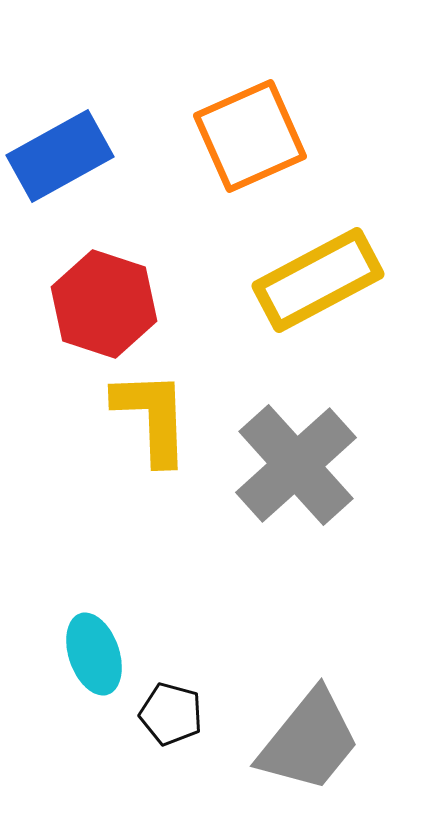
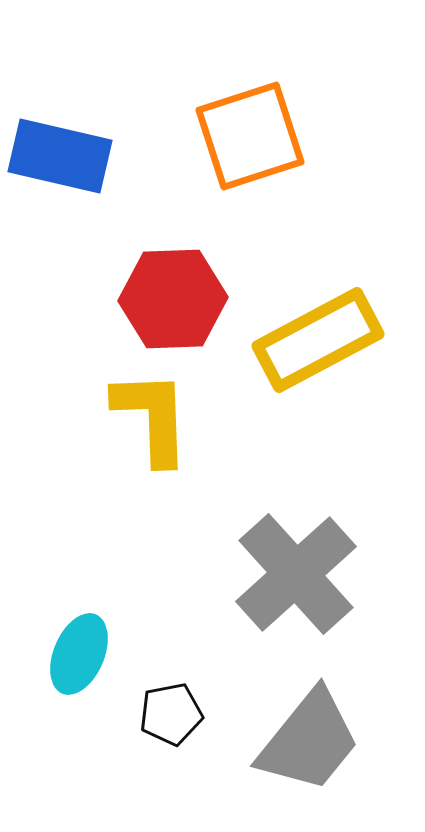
orange square: rotated 6 degrees clockwise
blue rectangle: rotated 42 degrees clockwise
yellow rectangle: moved 60 px down
red hexagon: moved 69 px right, 5 px up; rotated 20 degrees counterclockwise
gray cross: moved 109 px down
cyan ellipse: moved 15 px left; rotated 42 degrees clockwise
black pentagon: rotated 26 degrees counterclockwise
